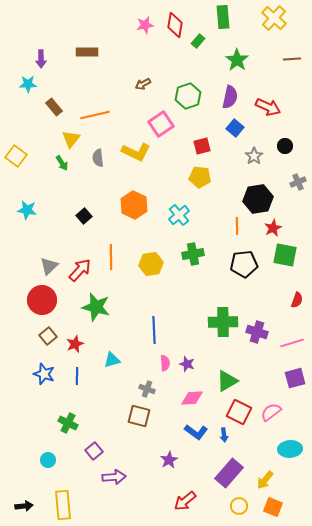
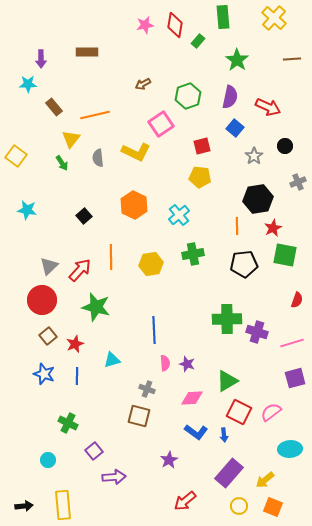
green cross at (223, 322): moved 4 px right, 3 px up
yellow arrow at (265, 480): rotated 12 degrees clockwise
